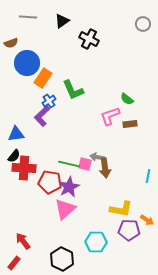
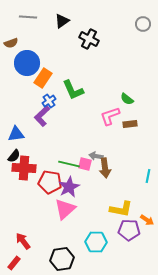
gray arrow: moved 1 px left, 1 px up
black hexagon: rotated 25 degrees clockwise
